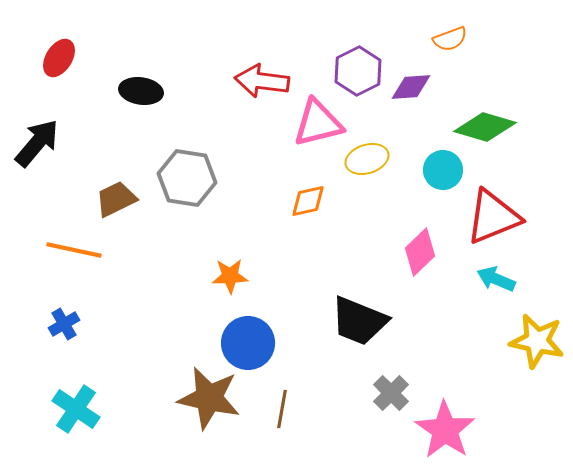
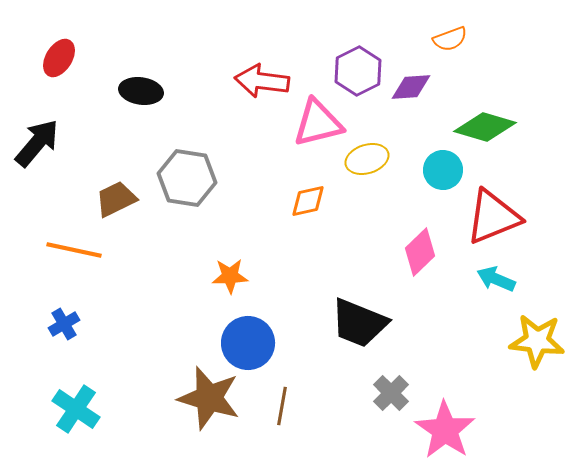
black trapezoid: moved 2 px down
yellow star: rotated 6 degrees counterclockwise
brown star: rotated 4 degrees clockwise
brown line: moved 3 px up
